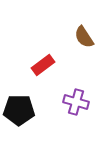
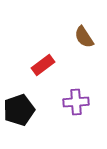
purple cross: rotated 20 degrees counterclockwise
black pentagon: rotated 20 degrees counterclockwise
